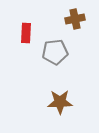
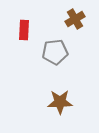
brown cross: rotated 18 degrees counterclockwise
red rectangle: moved 2 px left, 3 px up
